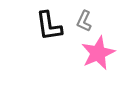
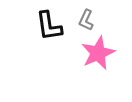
gray L-shape: moved 2 px right, 1 px up
